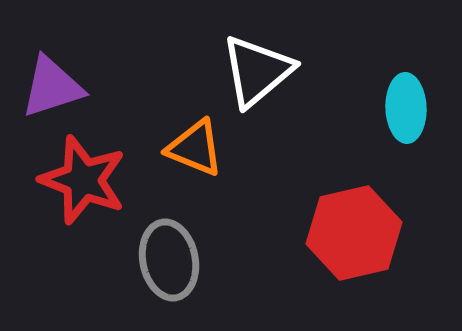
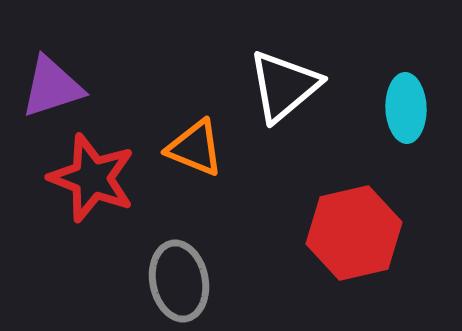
white triangle: moved 27 px right, 15 px down
red star: moved 9 px right, 2 px up
gray ellipse: moved 10 px right, 21 px down
